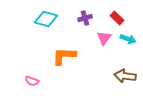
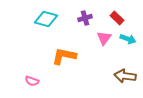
orange L-shape: rotated 10 degrees clockwise
